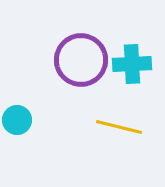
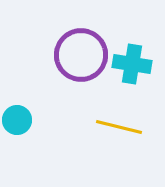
purple circle: moved 5 px up
cyan cross: rotated 12 degrees clockwise
